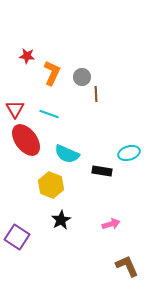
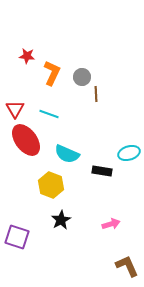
purple square: rotated 15 degrees counterclockwise
